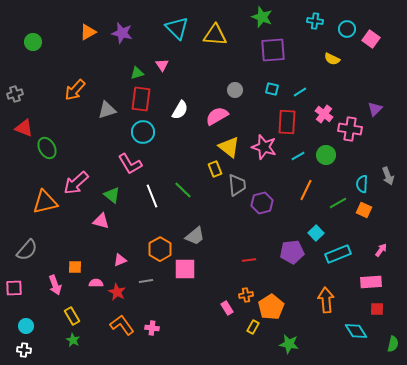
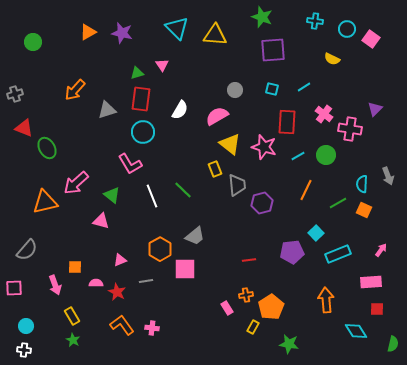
cyan line at (300, 92): moved 4 px right, 5 px up
yellow triangle at (229, 147): moved 1 px right, 3 px up
